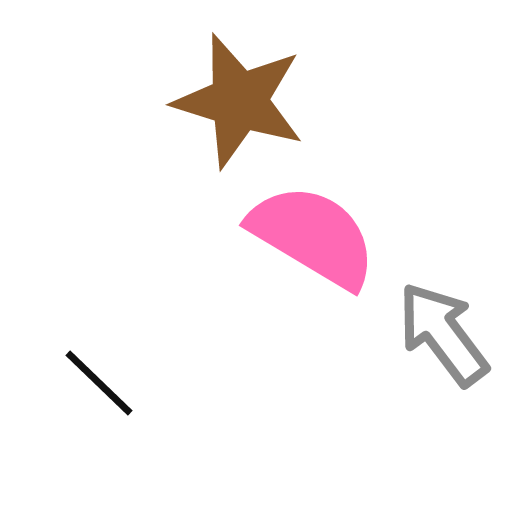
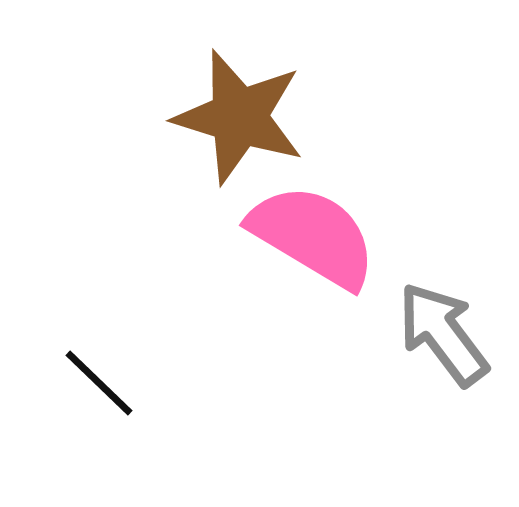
brown star: moved 16 px down
